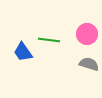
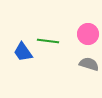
pink circle: moved 1 px right
green line: moved 1 px left, 1 px down
